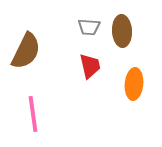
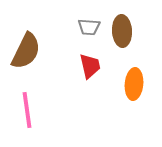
pink line: moved 6 px left, 4 px up
